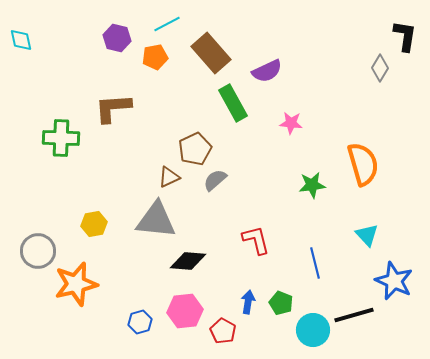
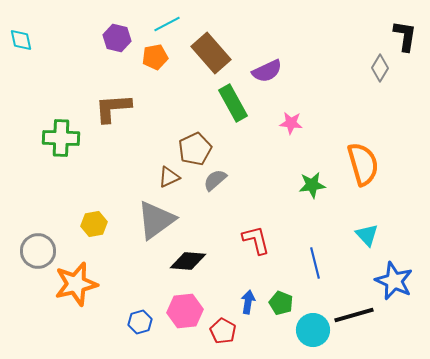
gray triangle: rotated 42 degrees counterclockwise
